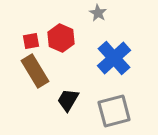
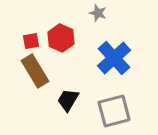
gray star: rotated 12 degrees counterclockwise
